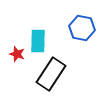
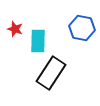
red star: moved 2 px left, 25 px up
black rectangle: moved 1 px up
